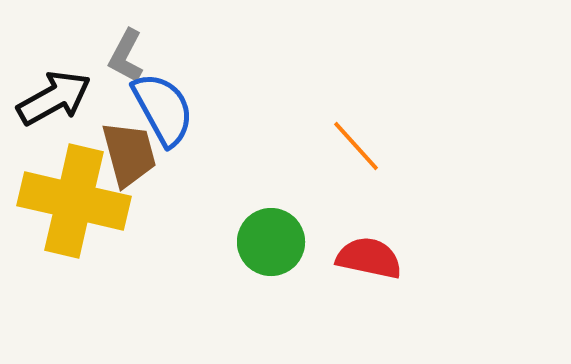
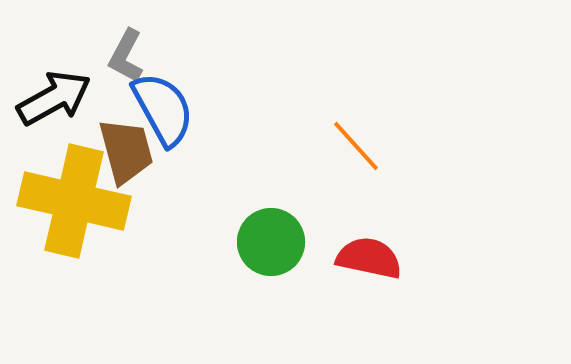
brown trapezoid: moved 3 px left, 3 px up
